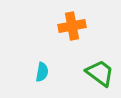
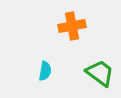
cyan semicircle: moved 3 px right, 1 px up
